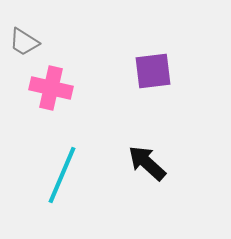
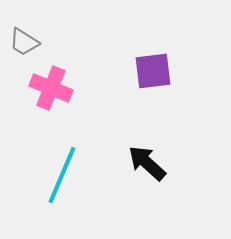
pink cross: rotated 9 degrees clockwise
